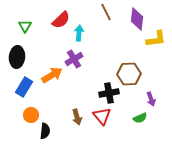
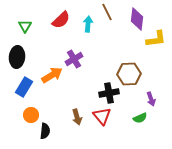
brown line: moved 1 px right
cyan arrow: moved 9 px right, 9 px up
